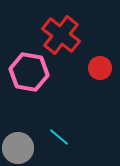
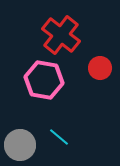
pink hexagon: moved 15 px right, 8 px down
gray circle: moved 2 px right, 3 px up
